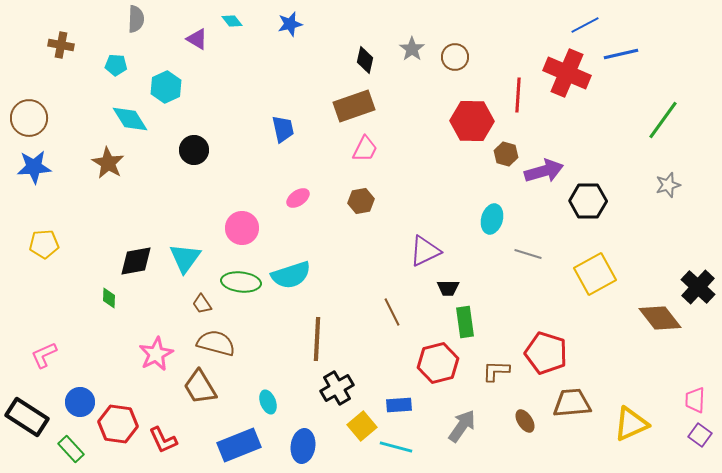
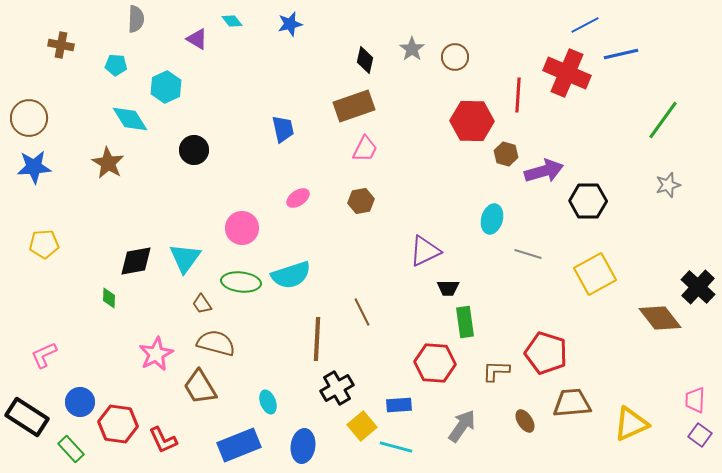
brown line at (392, 312): moved 30 px left
red hexagon at (438, 363): moved 3 px left; rotated 18 degrees clockwise
